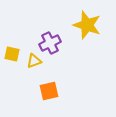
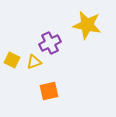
yellow star: rotated 8 degrees counterclockwise
yellow square: moved 6 px down; rotated 14 degrees clockwise
yellow triangle: moved 1 px down
